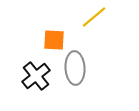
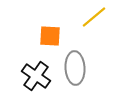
orange square: moved 4 px left, 4 px up
black cross: rotated 16 degrees counterclockwise
